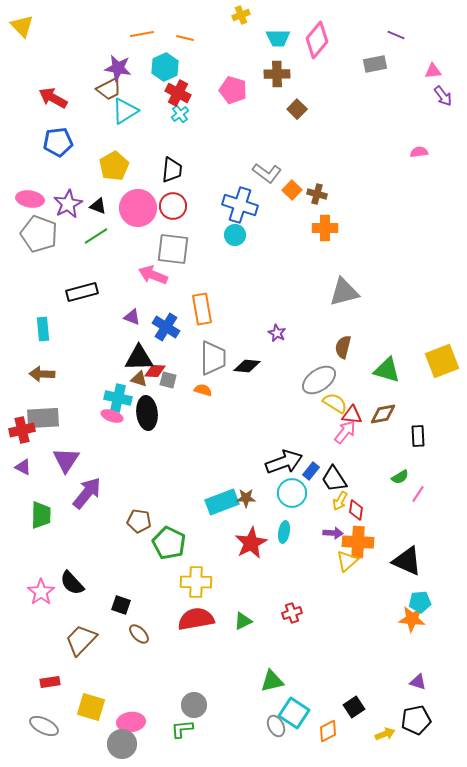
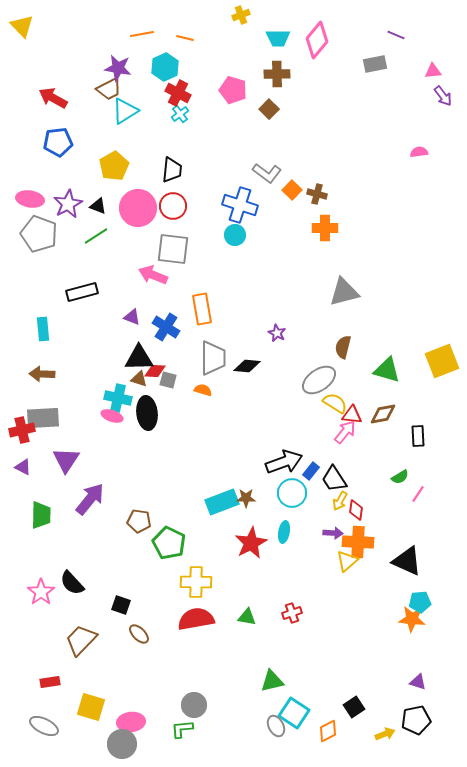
brown square at (297, 109): moved 28 px left
purple arrow at (87, 493): moved 3 px right, 6 px down
green triangle at (243, 621): moved 4 px right, 4 px up; rotated 36 degrees clockwise
